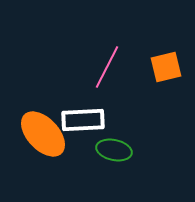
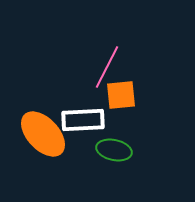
orange square: moved 45 px left, 28 px down; rotated 8 degrees clockwise
